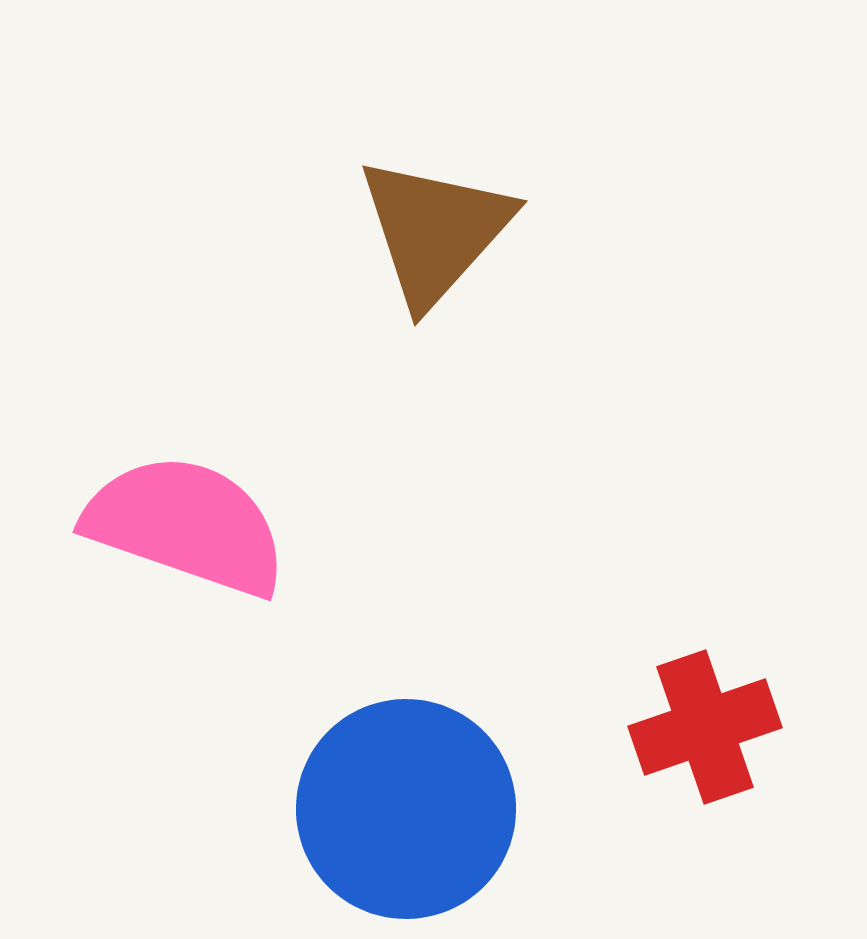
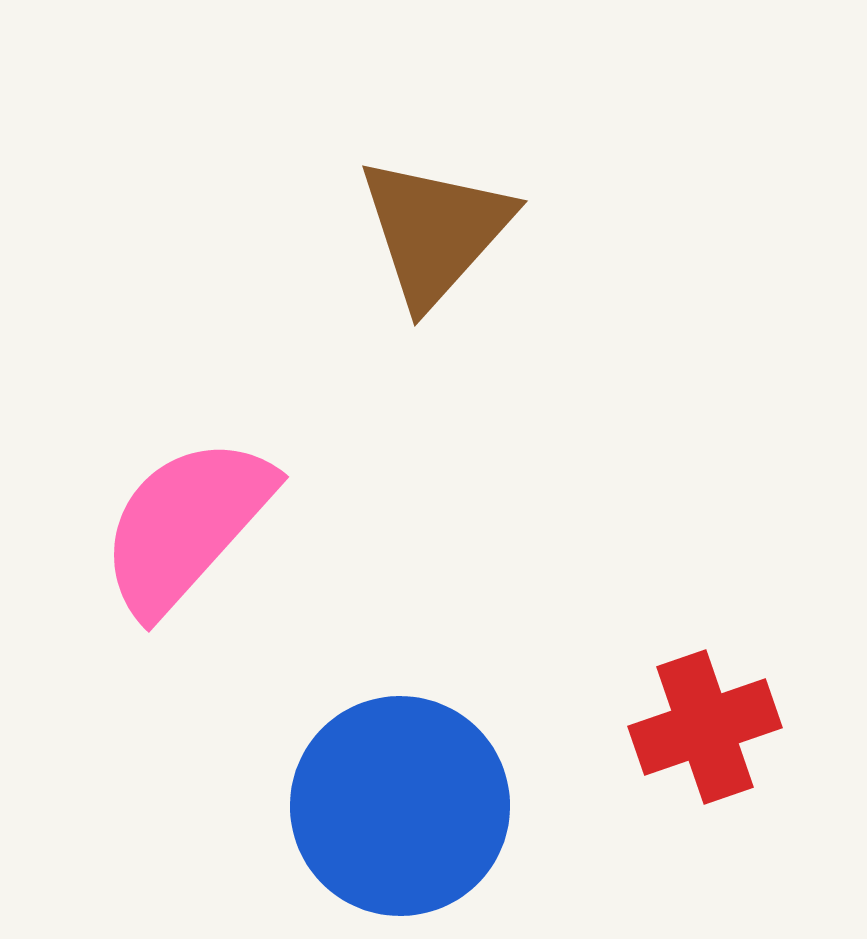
pink semicircle: rotated 67 degrees counterclockwise
blue circle: moved 6 px left, 3 px up
